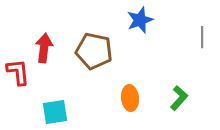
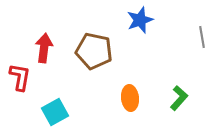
gray line: rotated 10 degrees counterclockwise
red L-shape: moved 2 px right, 5 px down; rotated 16 degrees clockwise
cyan square: rotated 20 degrees counterclockwise
